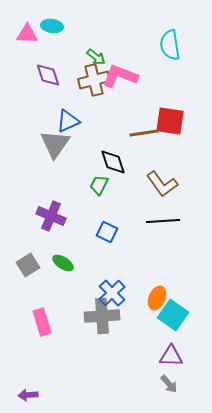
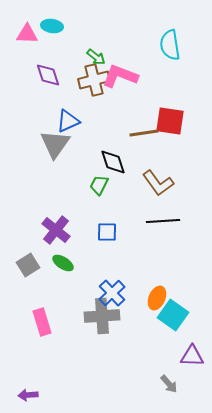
brown L-shape: moved 4 px left, 1 px up
purple cross: moved 5 px right, 14 px down; rotated 16 degrees clockwise
blue square: rotated 25 degrees counterclockwise
purple triangle: moved 21 px right
